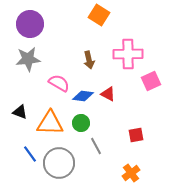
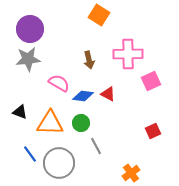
purple circle: moved 5 px down
red square: moved 17 px right, 4 px up; rotated 14 degrees counterclockwise
